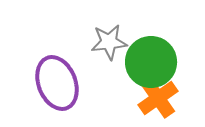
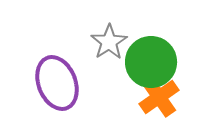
gray star: rotated 27 degrees counterclockwise
orange cross: moved 1 px right, 1 px up
